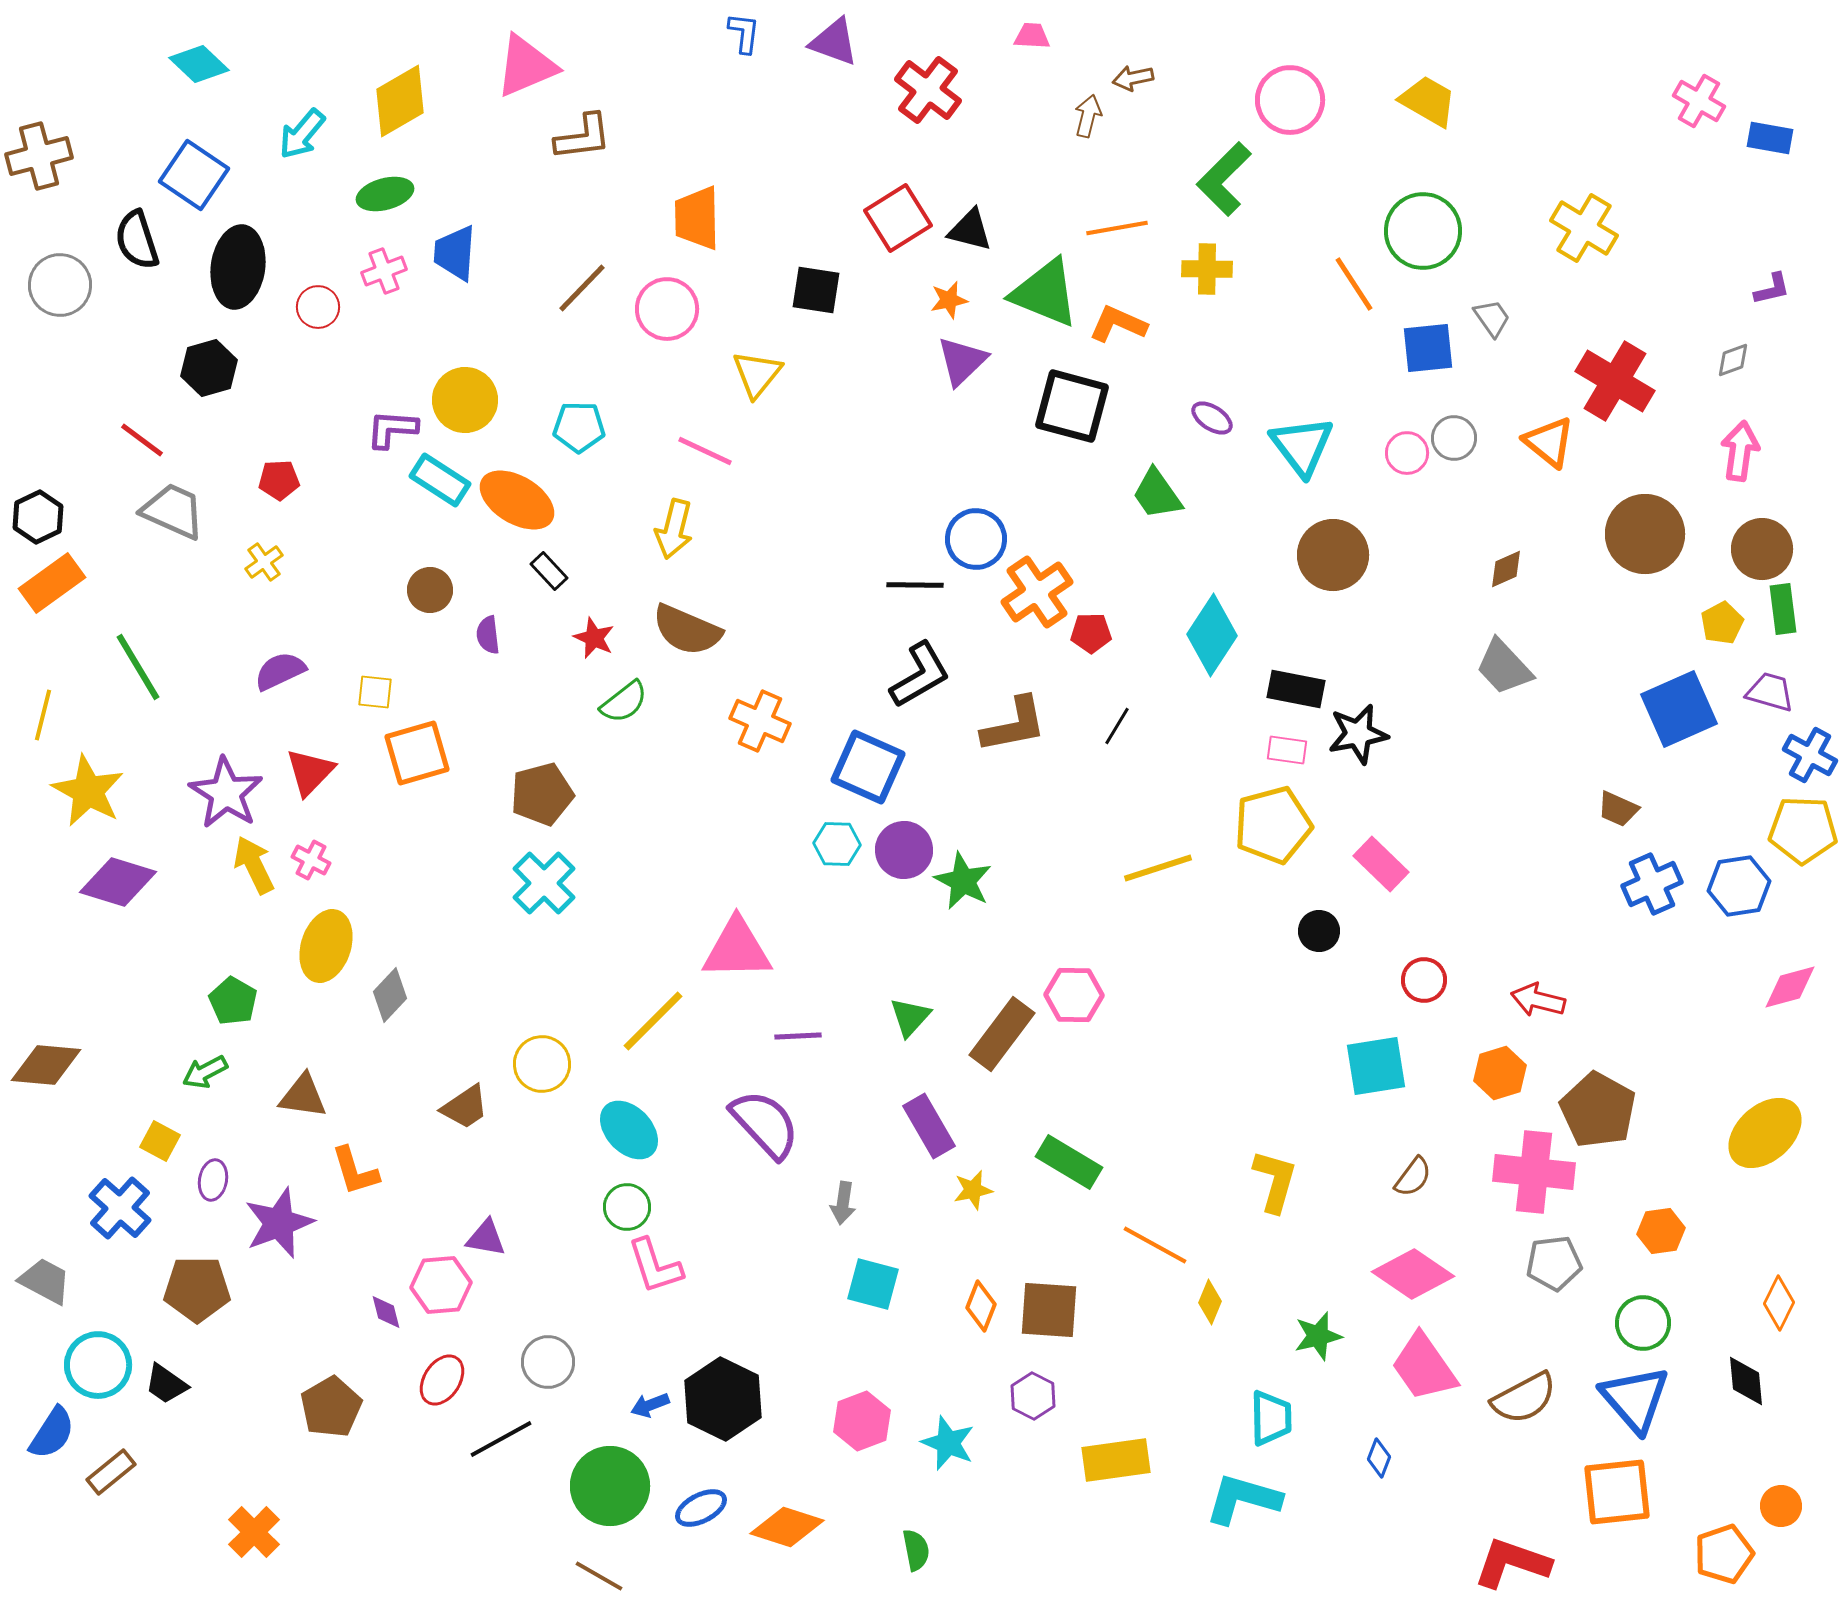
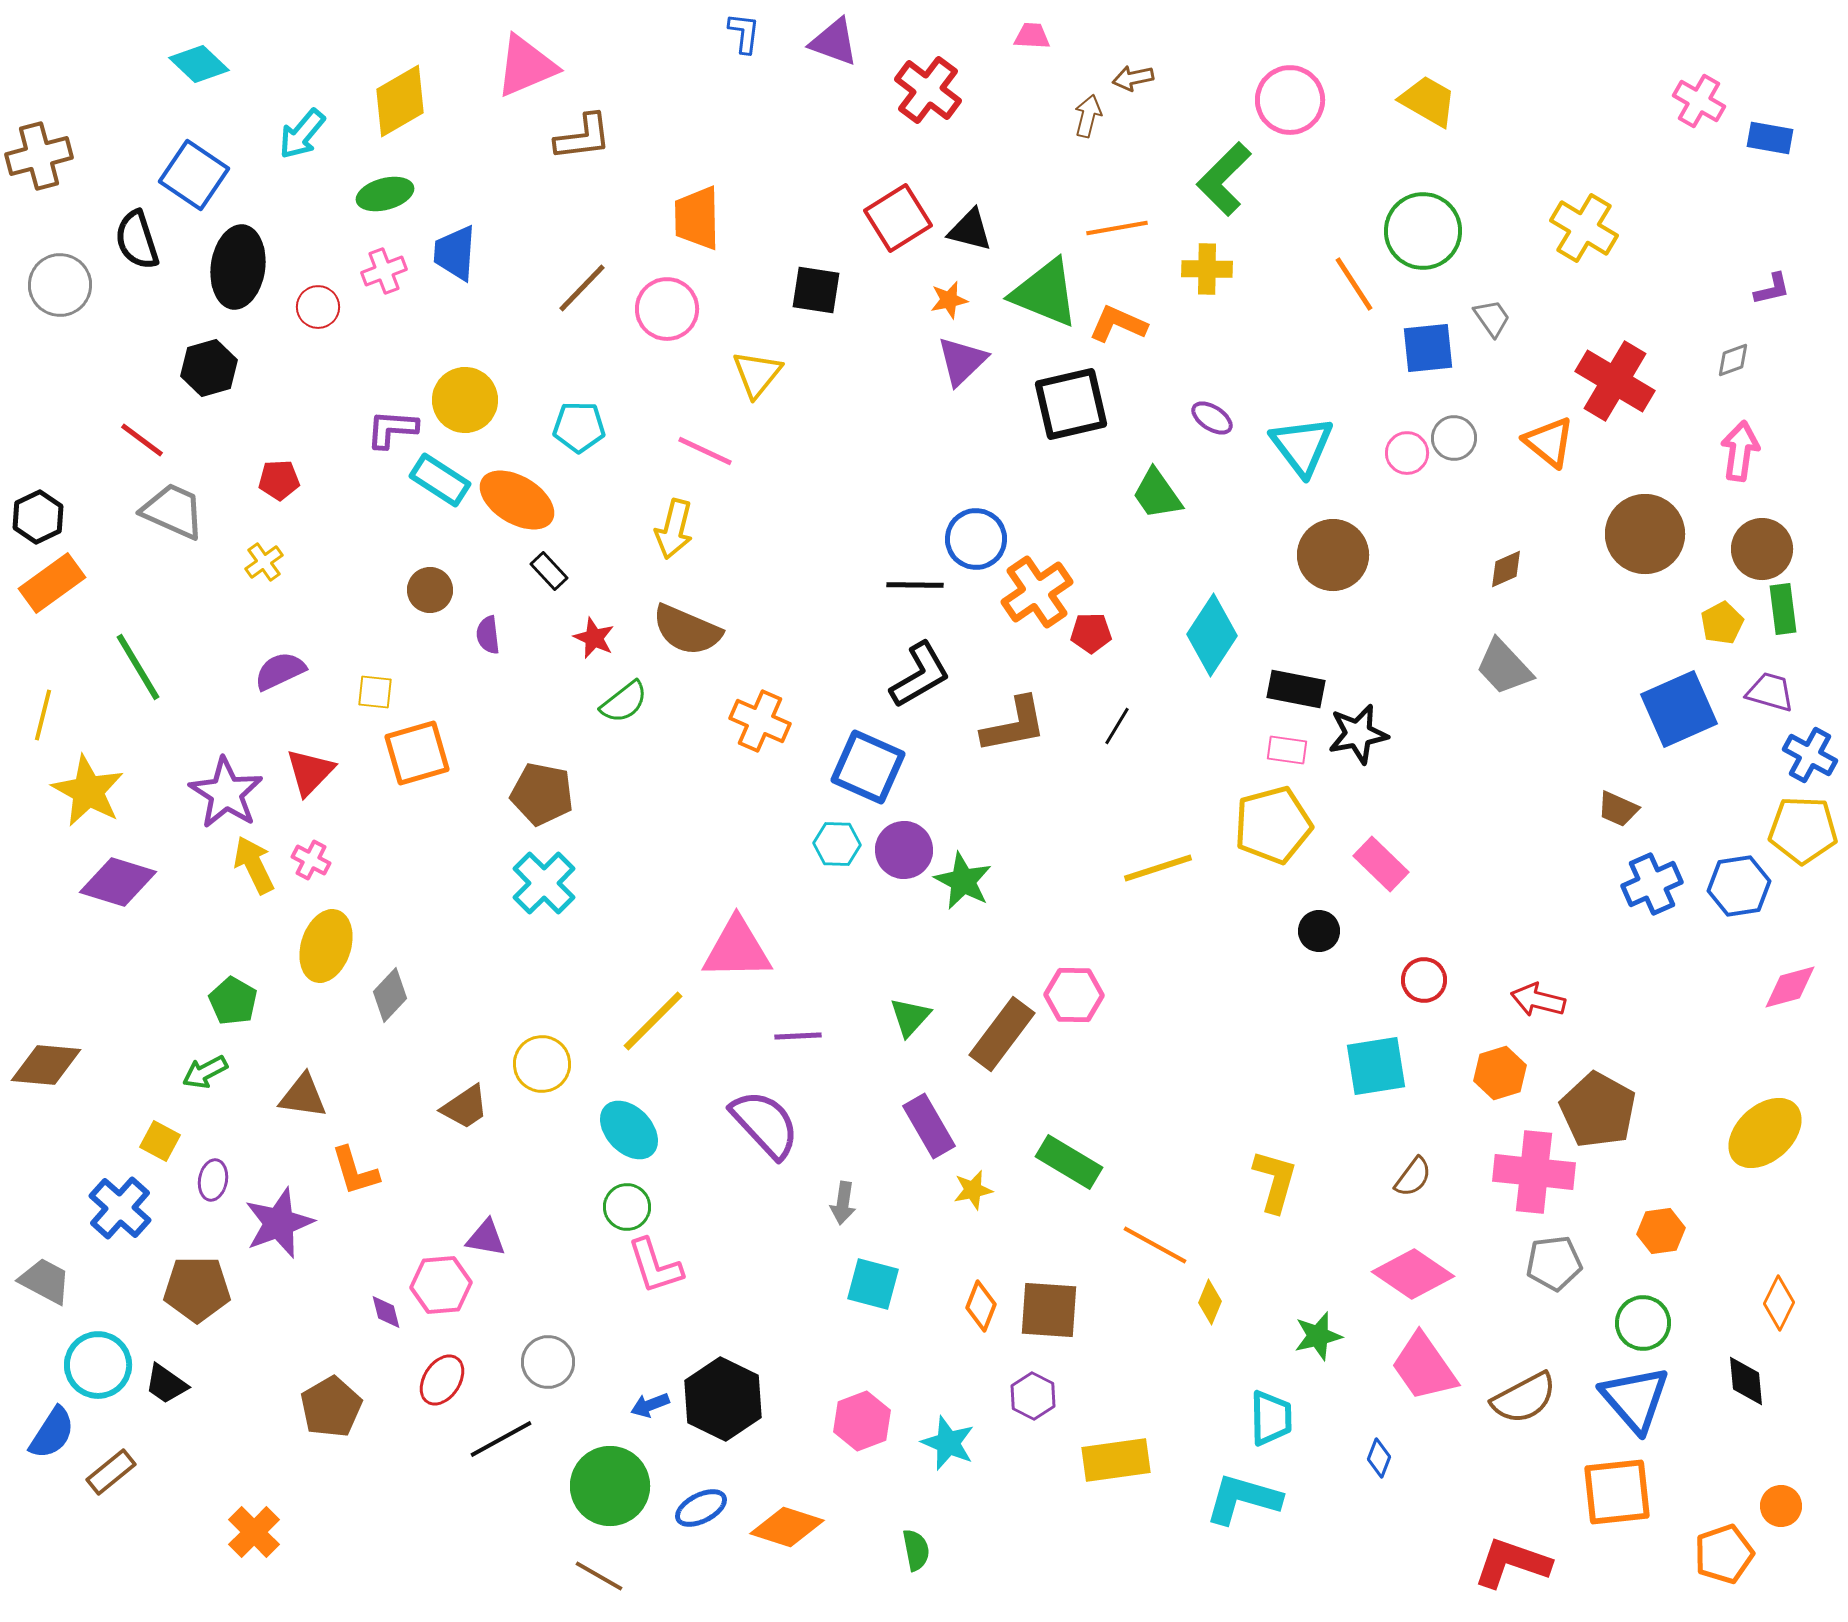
black square at (1072, 406): moved 1 px left, 2 px up; rotated 28 degrees counterclockwise
brown pentagon at (542, 794): rotated 26 degrees clockwise
